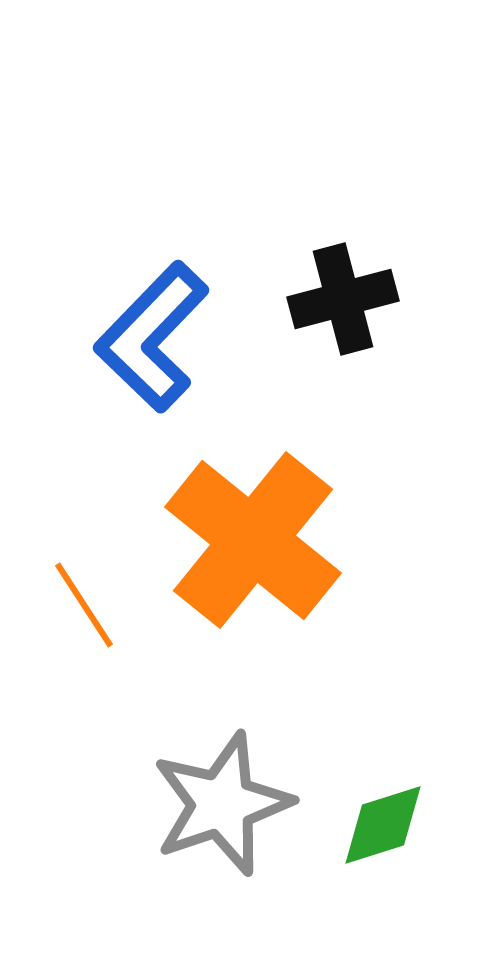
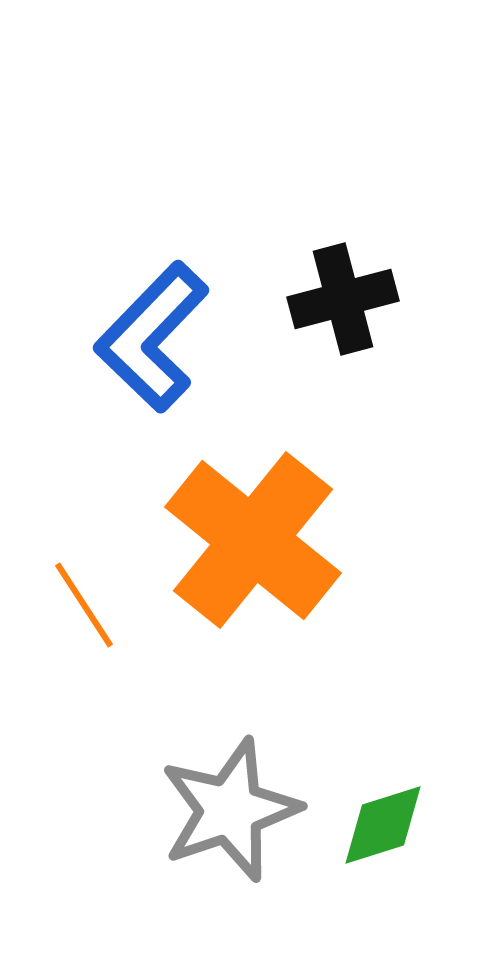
gray star: moved 8 px right, 6 px down
